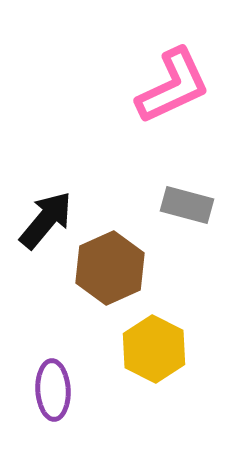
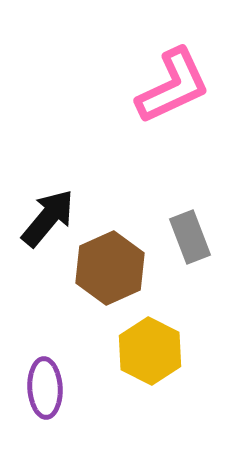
gray rectangle: moved 3 px right, 32 px down; rotated 54 degrees clockwise
black arrow: moved 2 px right, 2 px up
yellow hexagon: moved 4 px left, 2 px down
purple ellipse: moved 8 px left, 2 px up
